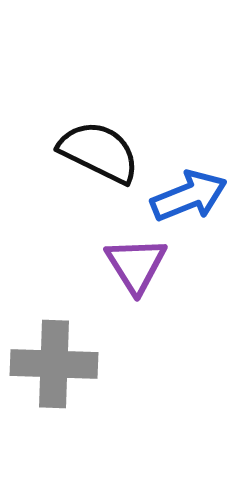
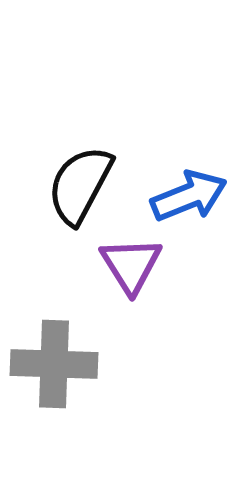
black semicircle: moved 19 px left, 33 px down; rotated 88 degrees counterclockwise
purple triangle: moved 5 px left
